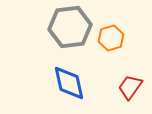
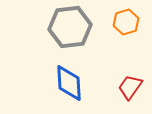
orange hexagon: moved 15 px right, 16 px up
blue diamond: rotated 9 degrees clockwise
